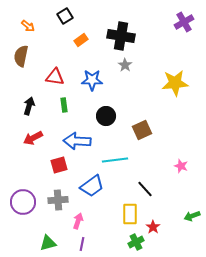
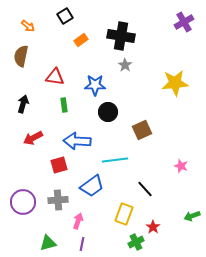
blue star: moved 3 px right, 5 px down
black arrow: moved 6 px left, 2 px up
black circle: moved 2 px right, 4 px up
yellow rectangle: moved 6 px left; rotated 20 degrees clockwise
